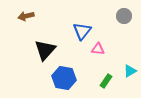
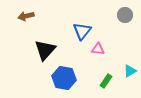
gray circle: moved 1 px right, 1 px up
